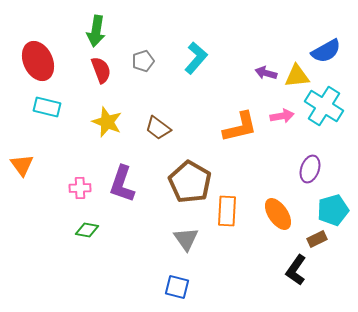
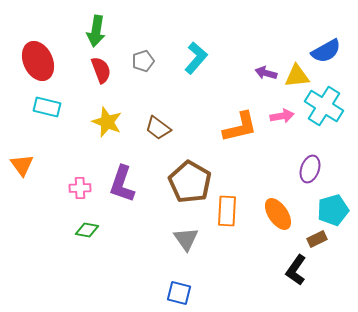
blue square: moved 2 px right, 6 px down
